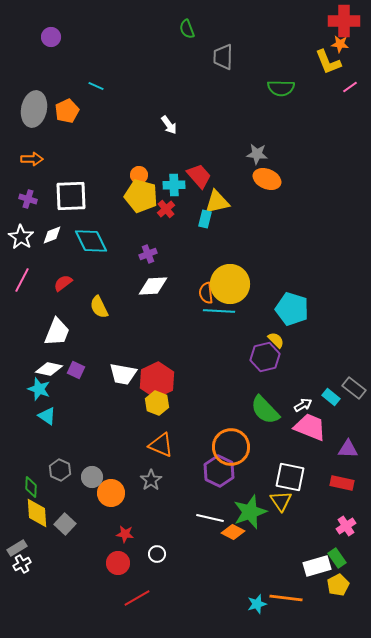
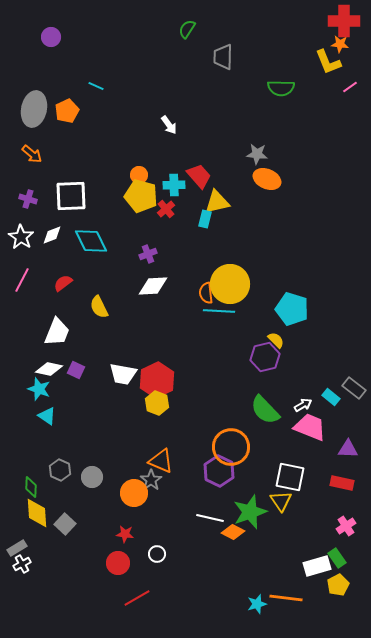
green semicircle at (187, 29): rotated 54 degrees clockwise
orange arrow at (32, 159): moved 5 px up; rotated 40 degrees clockwise
orange triangle at (161, 445): moved 16 px down
orange circle at (111, 493): moved 23 px right
